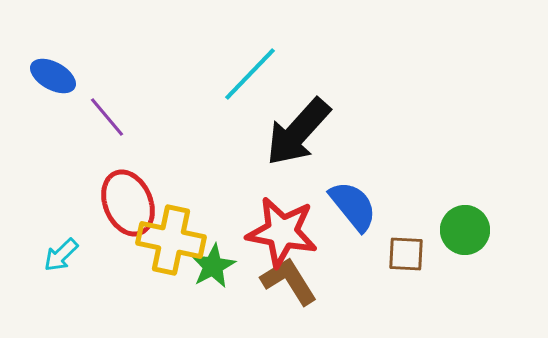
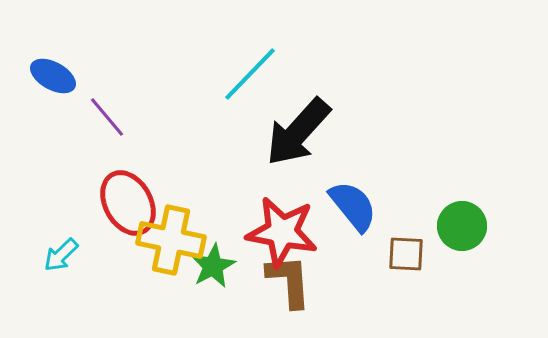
red ellipse: rotated 6 degrees counterclockwise
green circle: moved 3 px left, 4 px up
brown L-shape: rotated 28 degrees clockwise
